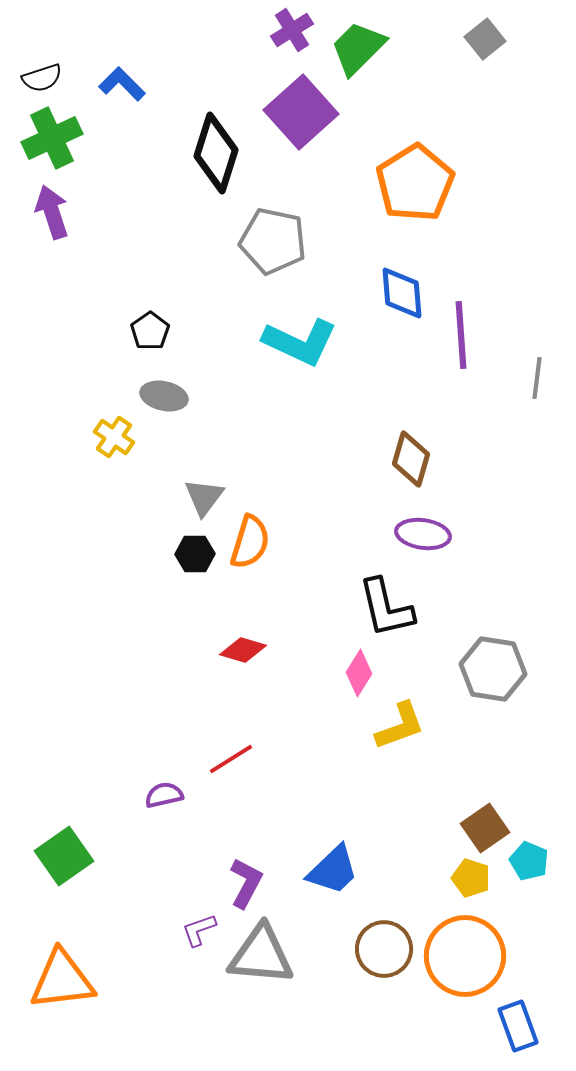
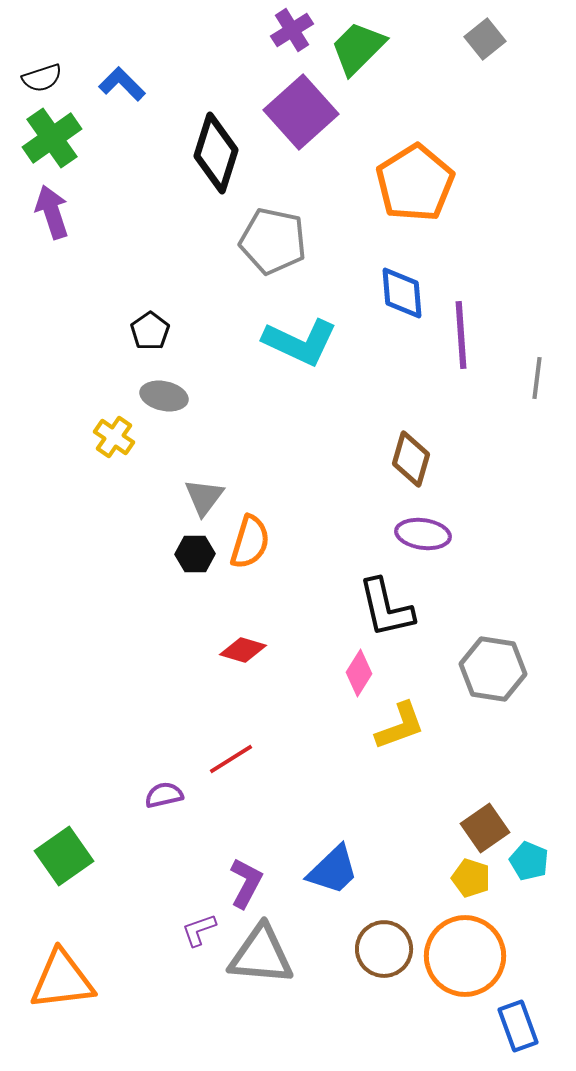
green cross at (52, 138): rotated 10 degrees counterclockwise
